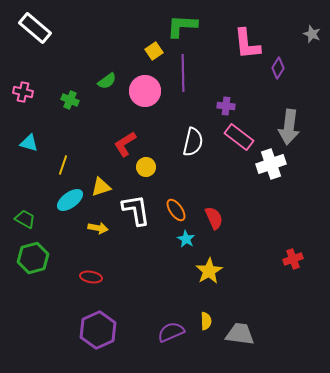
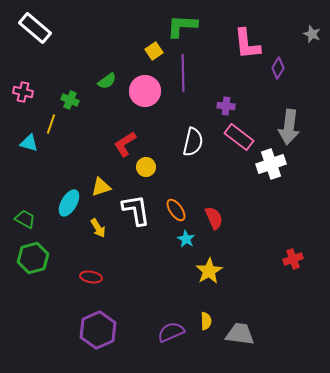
yellow line: moved 12 px left, 41 px up
cyan ellipse: moved 1 px left, 3 px down; rotated 24 degrees counterclockwise
yellow arrow: rotated 48 degrees clockwise
